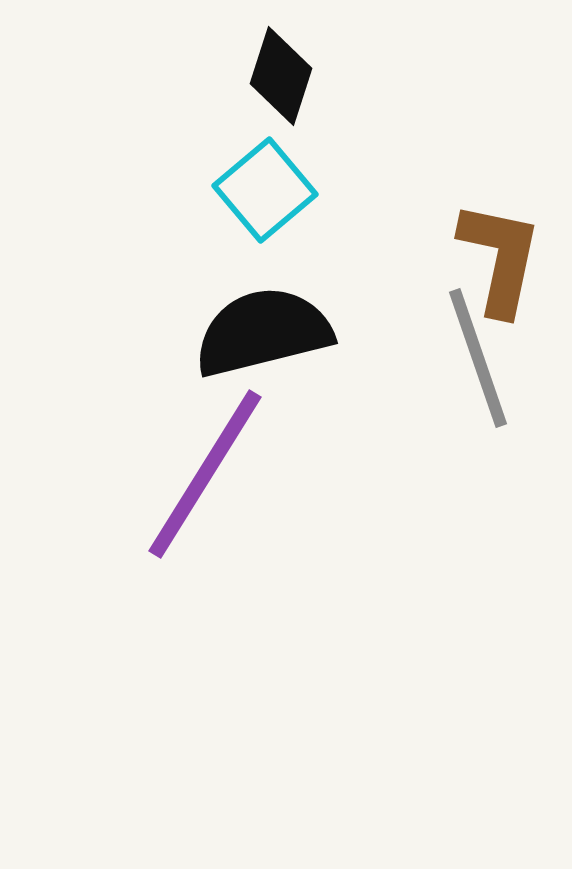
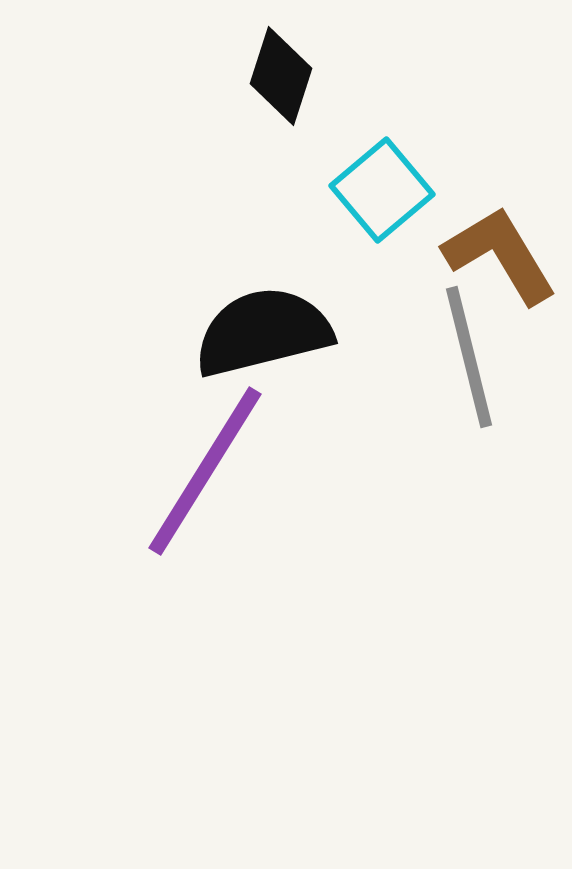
cyan square: moved 117 px right
brown L-shape: moved 3 px up; rotated 43 degrees counterclockwise
gray line: moved 9 px left, 1 px up; rotated 5 degrees clockwise
purple line: moved 3 px up
